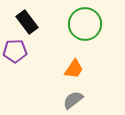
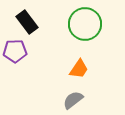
orange trapezoid: moved 5 px right
